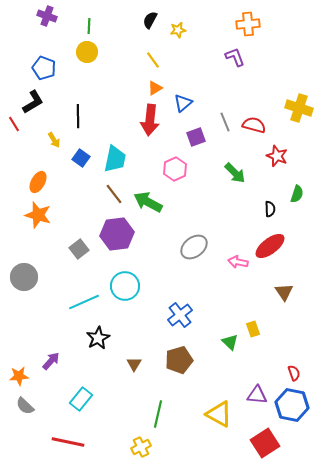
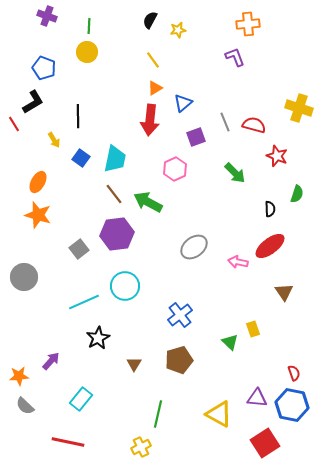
purple triangle at (257, 395): moved 3 px down
